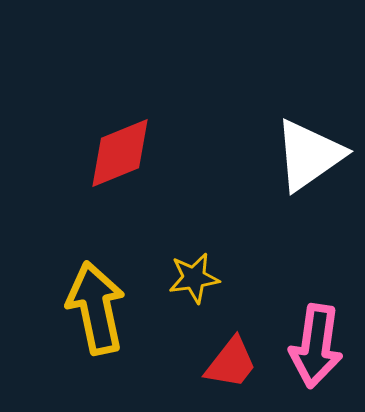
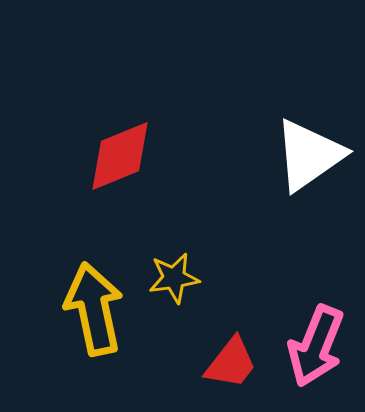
red diamond: moved 3 px down
yellow star: moved 20 px left
yellow arrow: moved 2 px left, 1 px down
pink arrow: rotated 14 degrees clockwise
